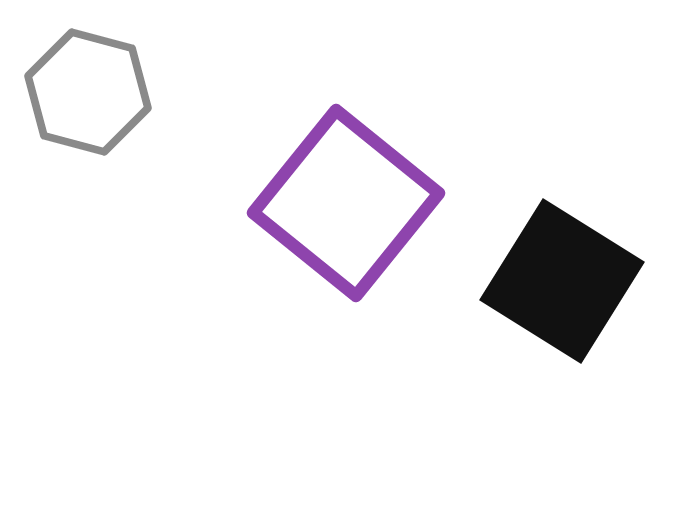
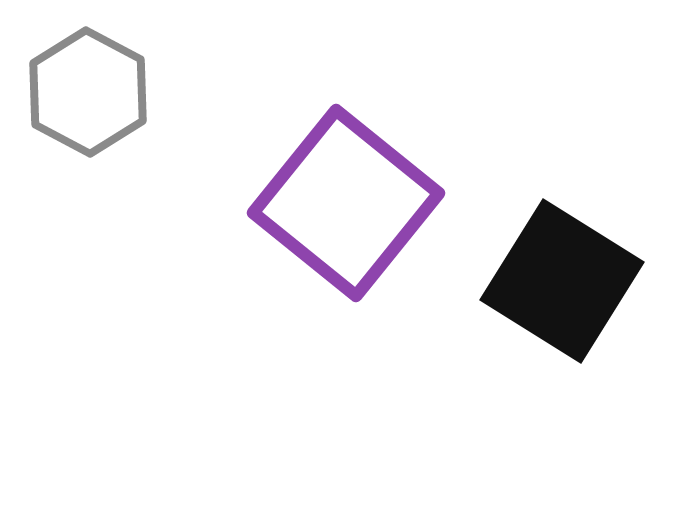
gray hexagon: rotated 13 degrees clockwise
